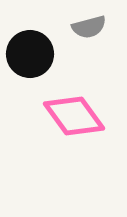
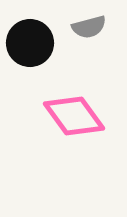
black circle: moved 11 px up
